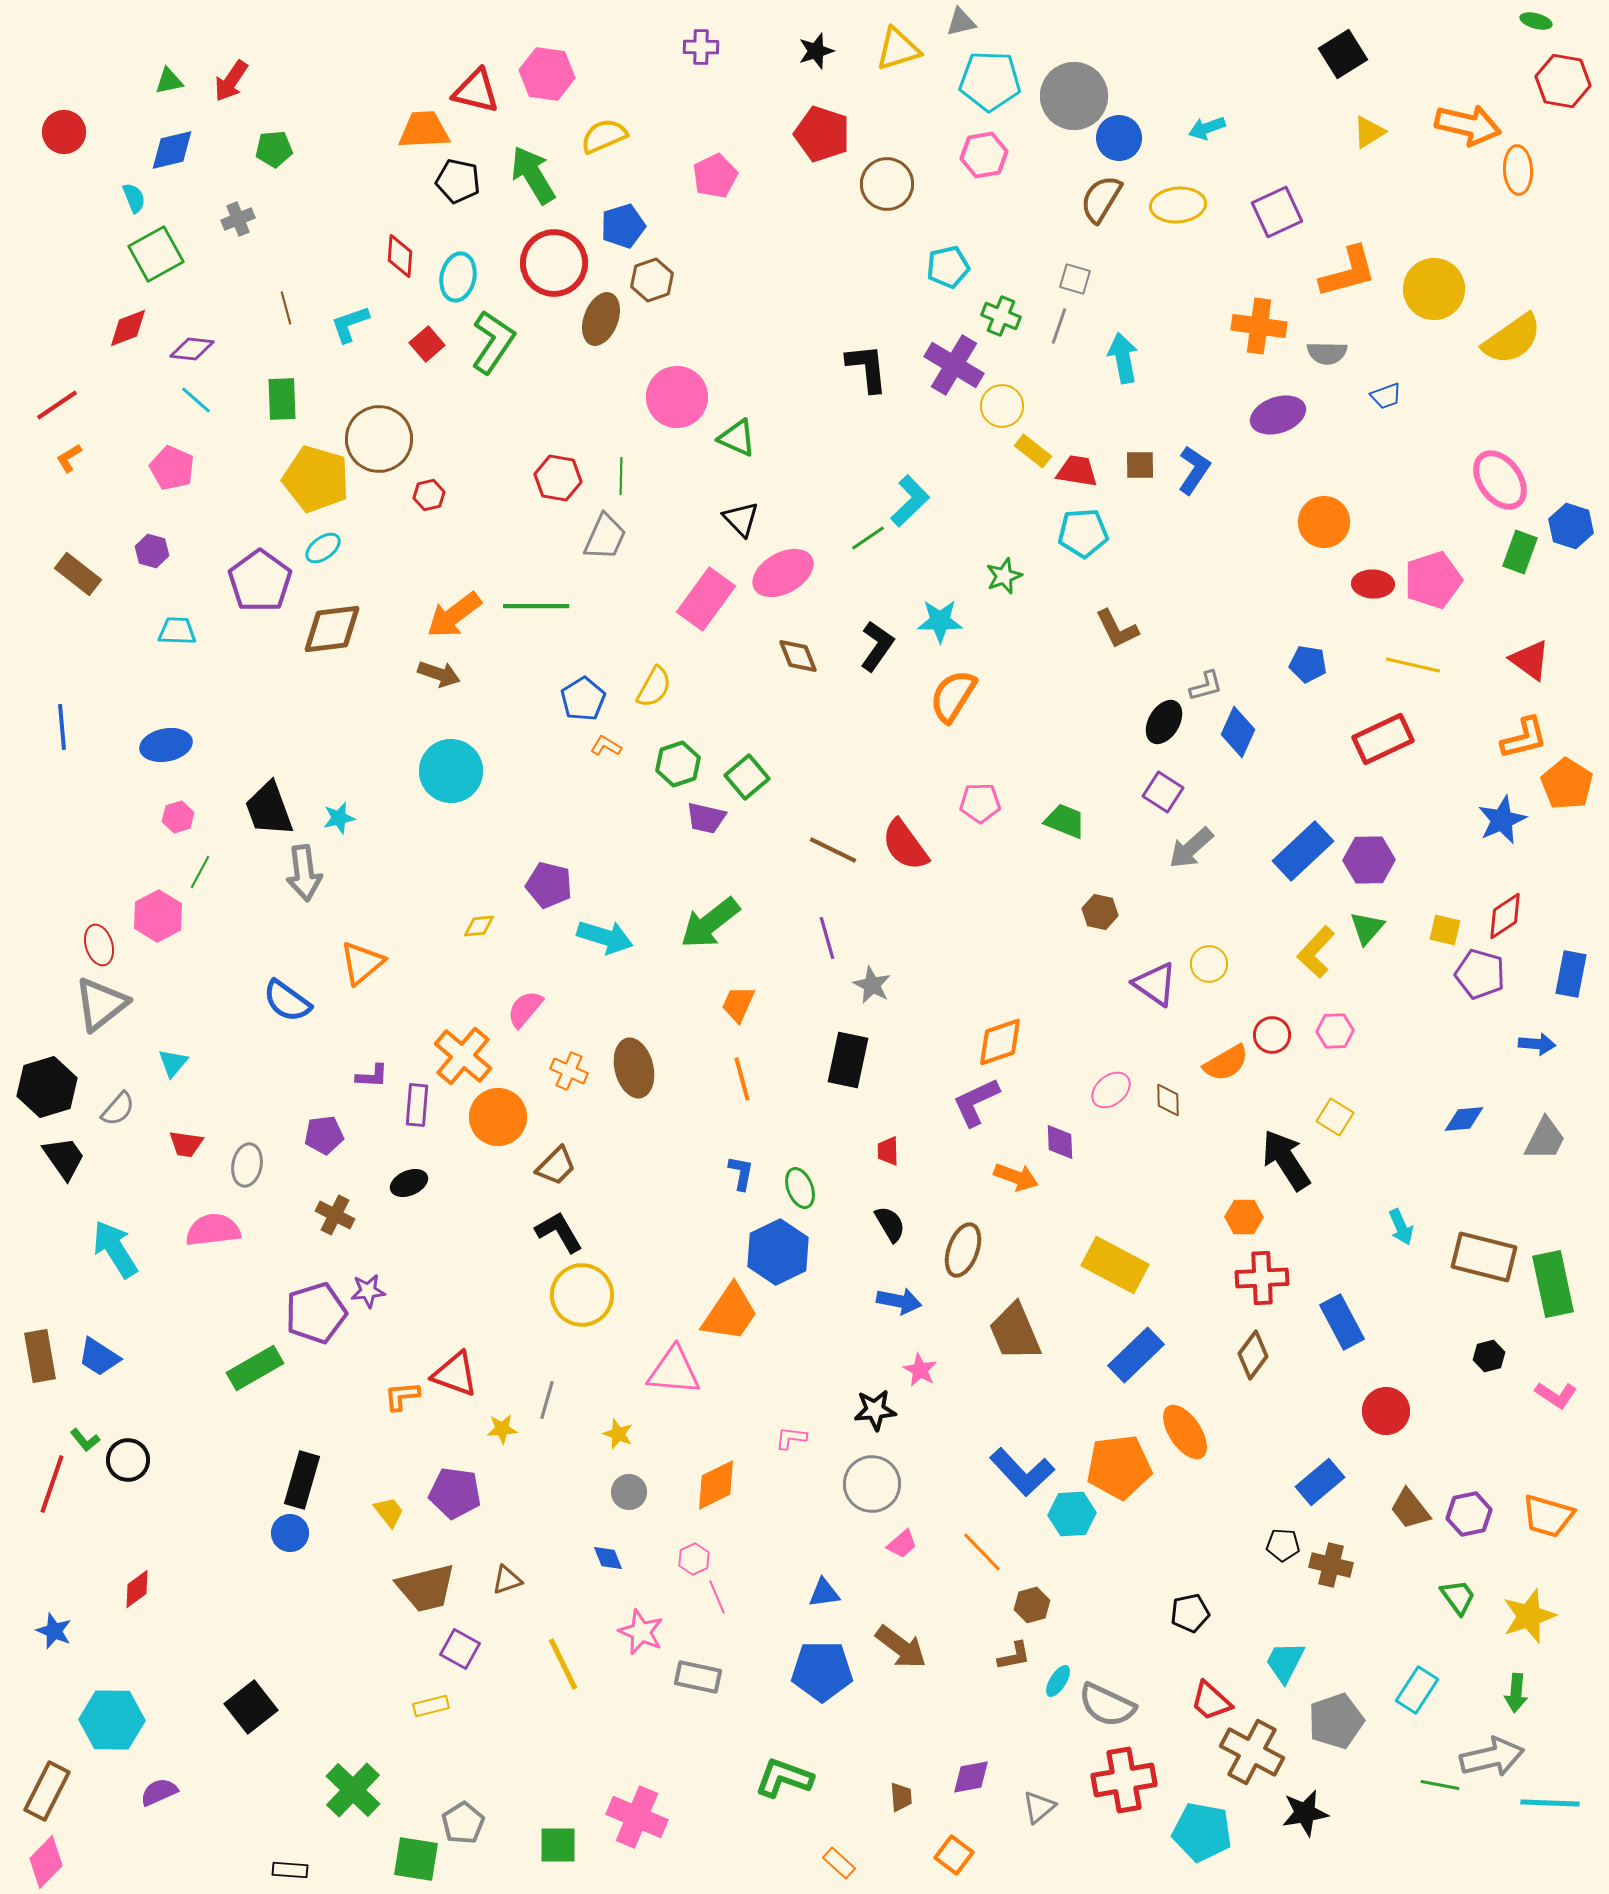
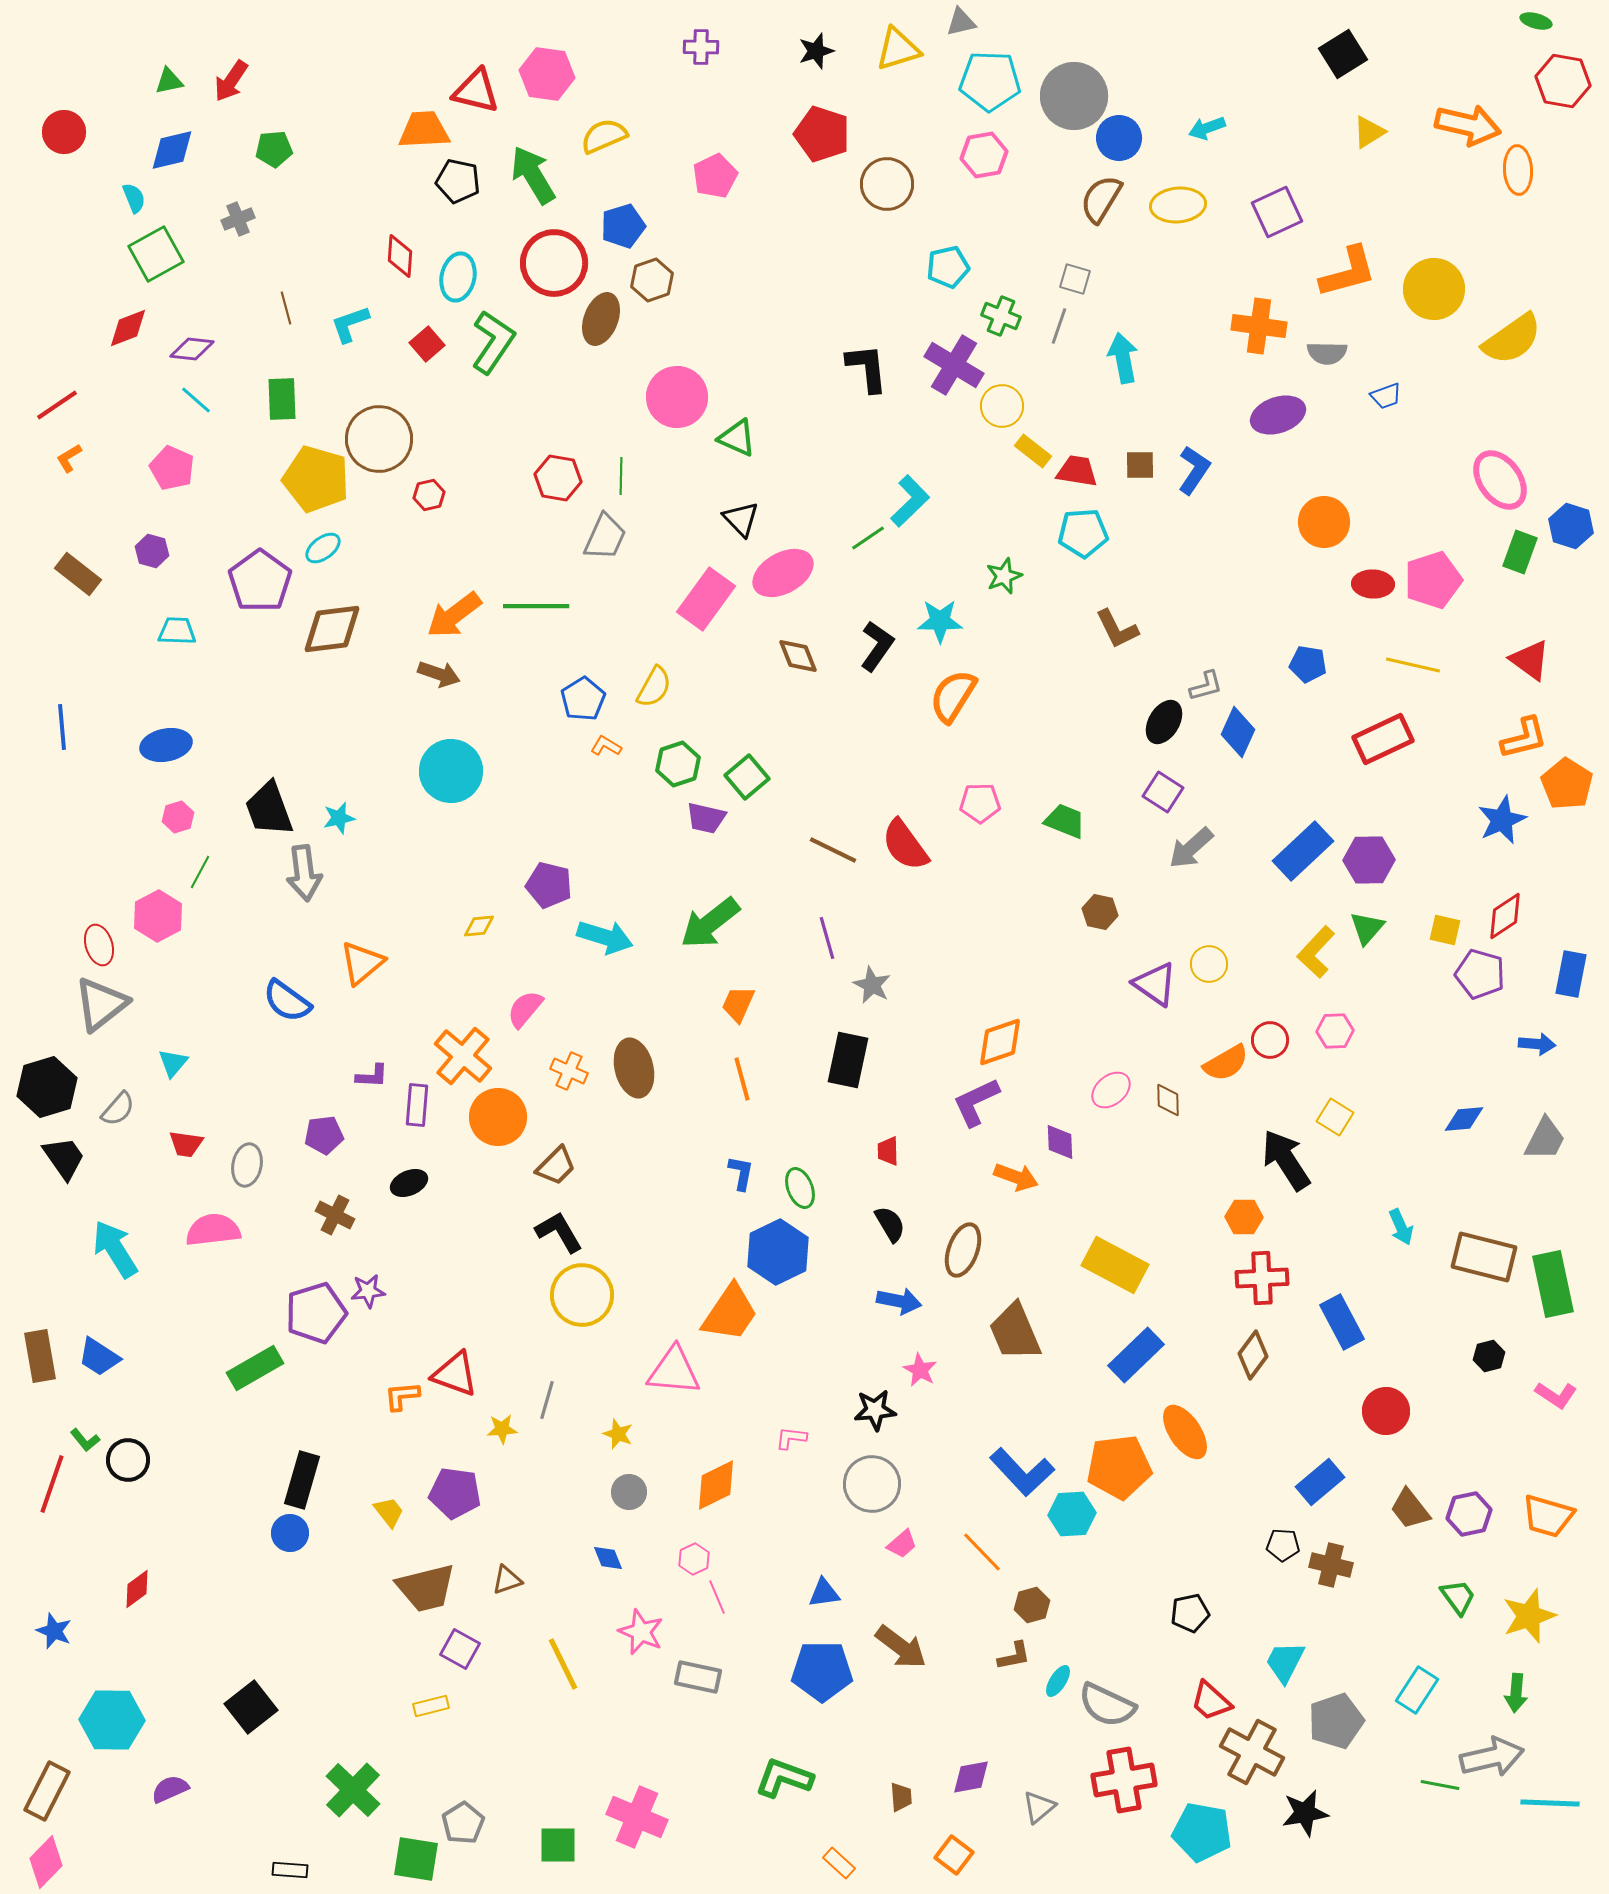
red circle at (1272, 1035): moved 2 px left, 5 px down
purple semicircle at (159, 1792): moved 11 px right, 3 px up
